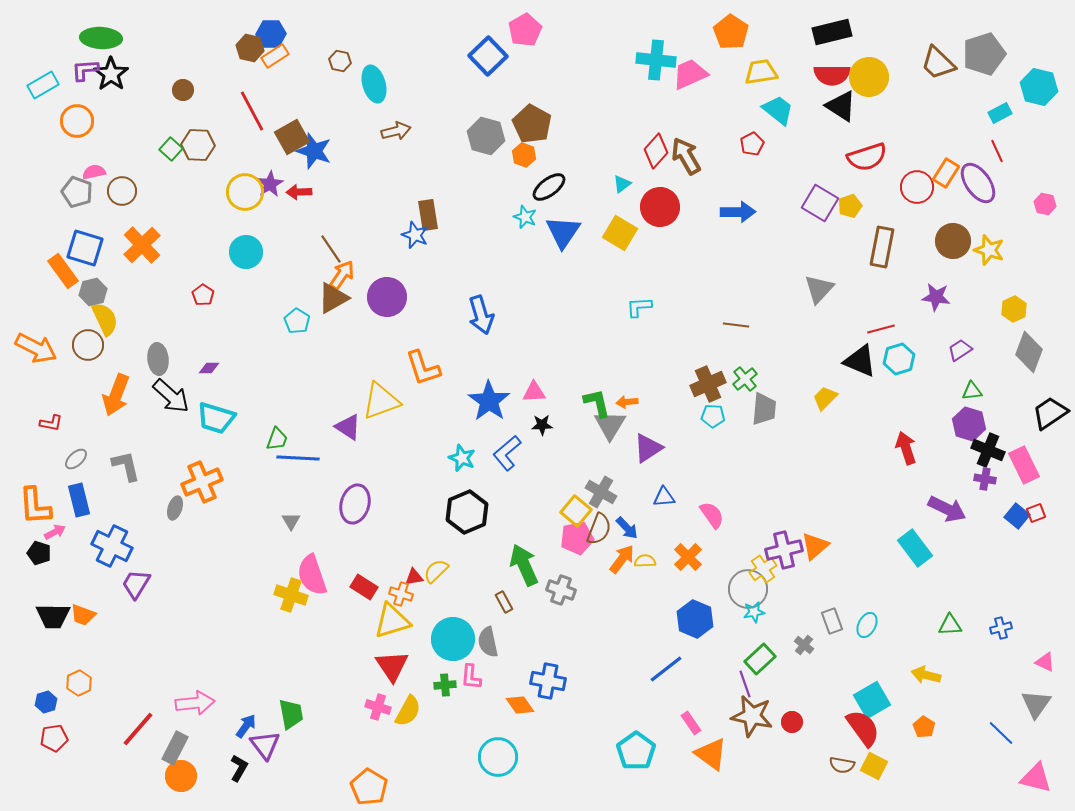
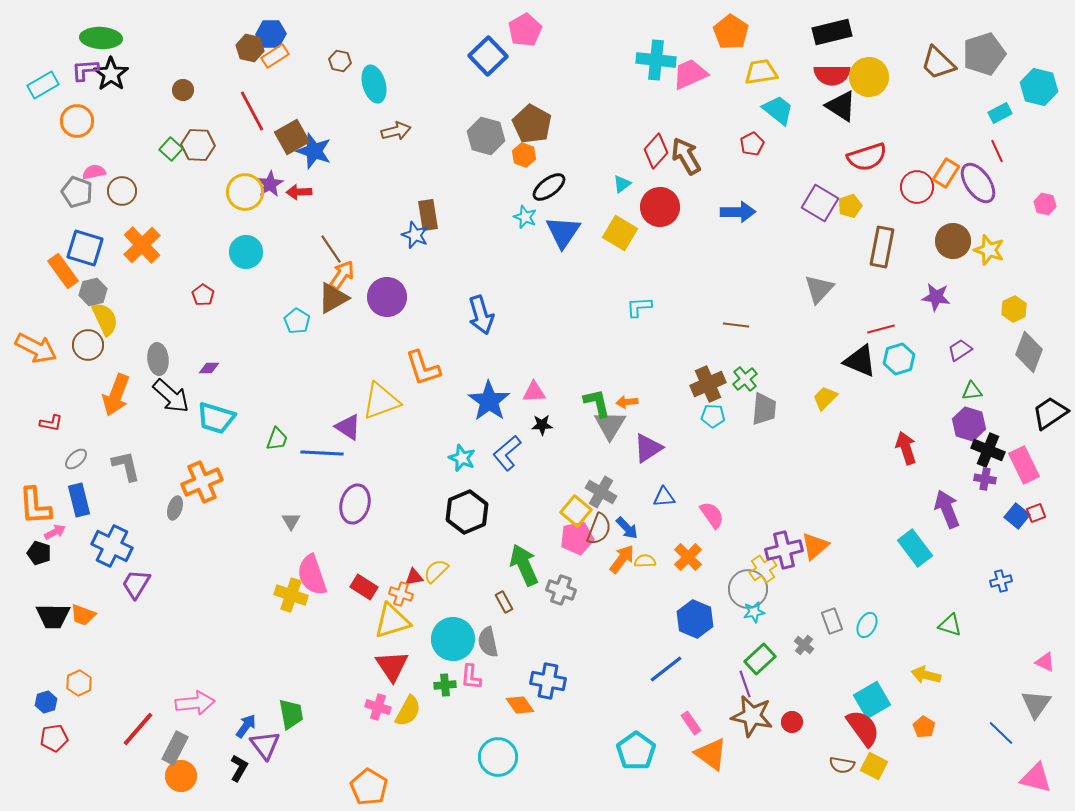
blue line at (298, 458): moved 24 px right, 5 px up
purple arrow at (947, 509): rotated 138 degrees counterclockwise
green triangle at (950, 625): rotated 20 degrees clockwise
blue cross at (1001, 628): moved 47 px up
